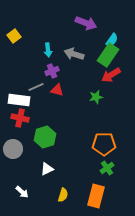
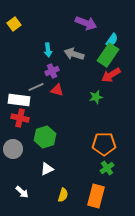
yellow square: moved 12 px up
